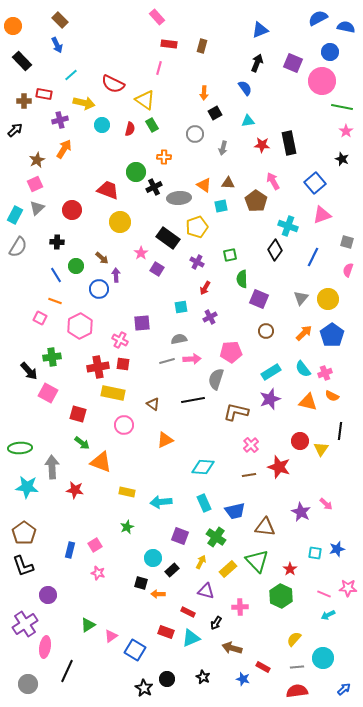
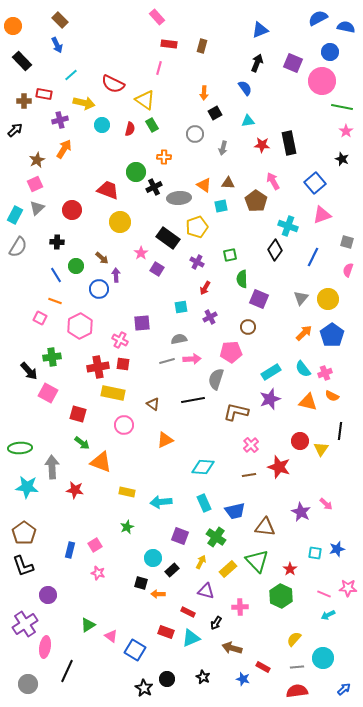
brown circle at (266, 331): moved 18 px left, 4 px up
pink triangle at (111, 636): rotated 48 degrees counterclockwise
